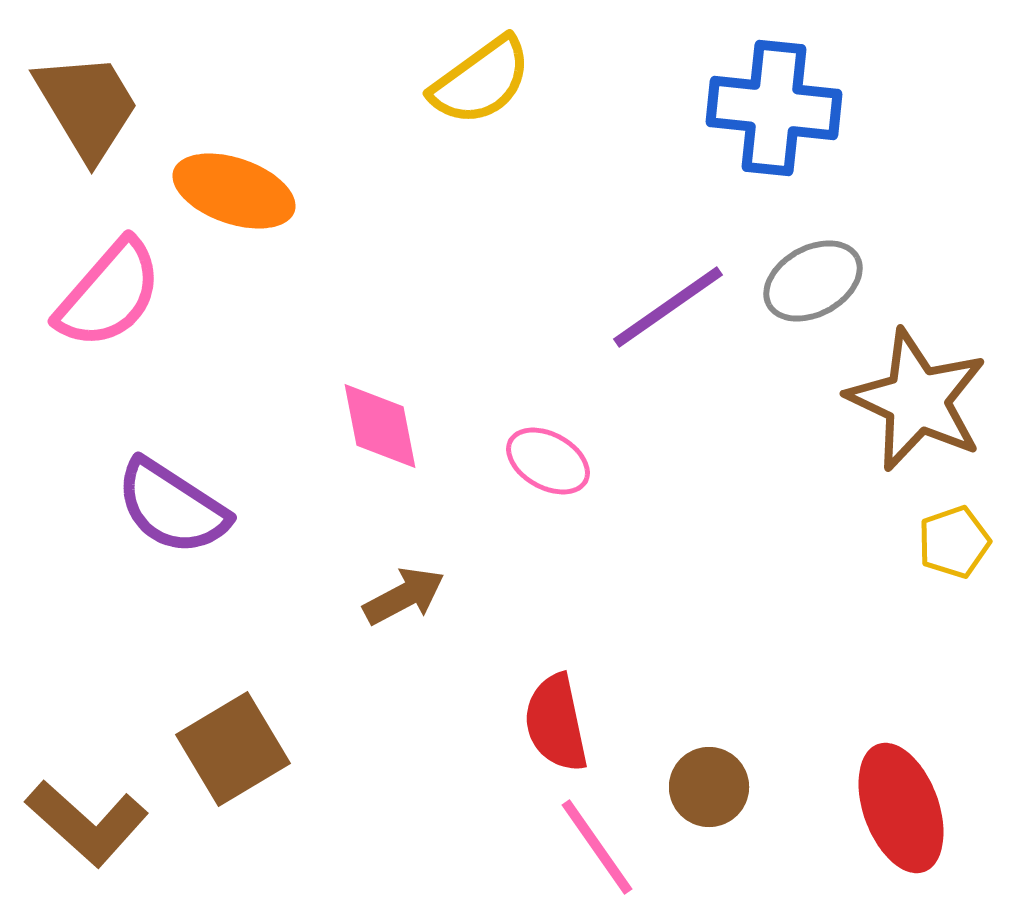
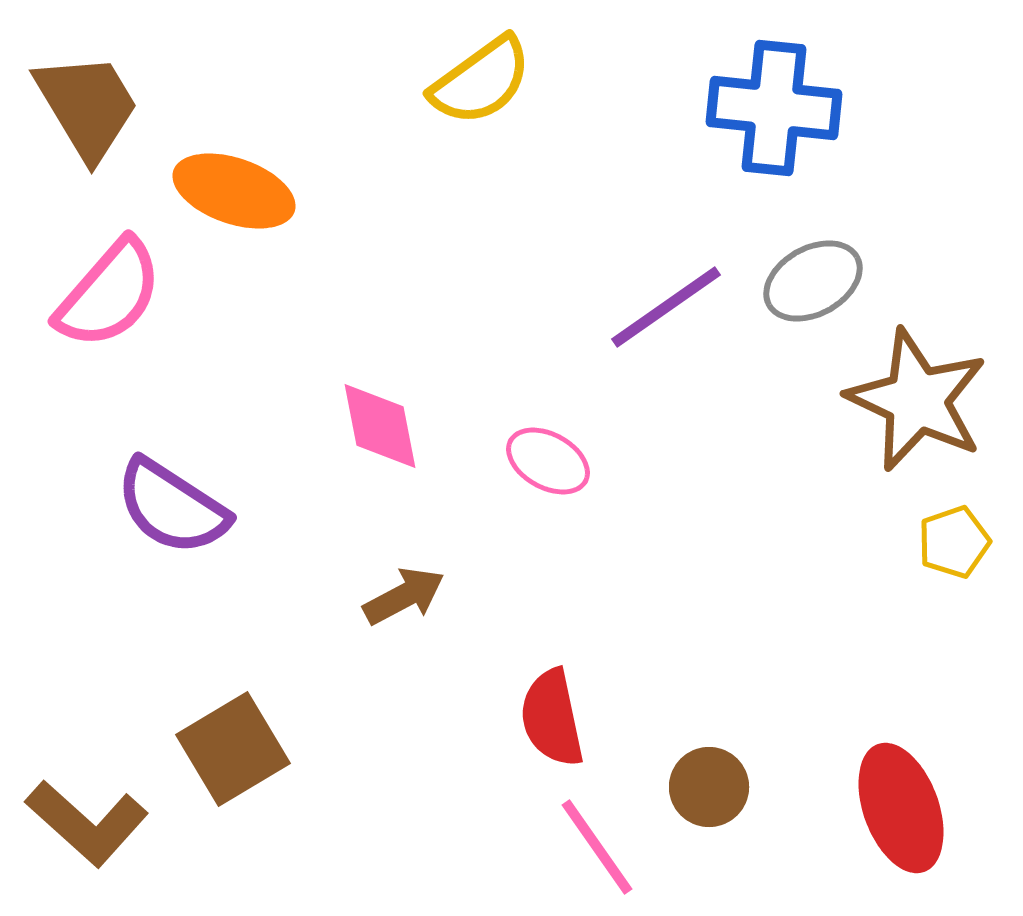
purple line: moved 2 px left
red semicircle: moved 4 px left, 5 px up
